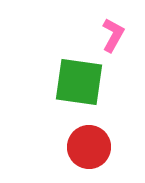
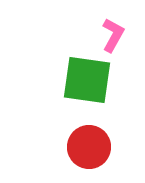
green square: moved 8 px right, 2 px up
